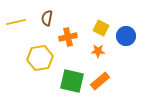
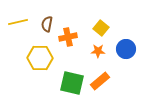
brown semicircle: moved 6 px down
yellow line: moved 2 px right
yellow square: rotated 14 degrees clockwise
blue circle: moved 13 px down
yellow hexagon: rotated 10 degrees clockwise
green square: moved 2 px down
